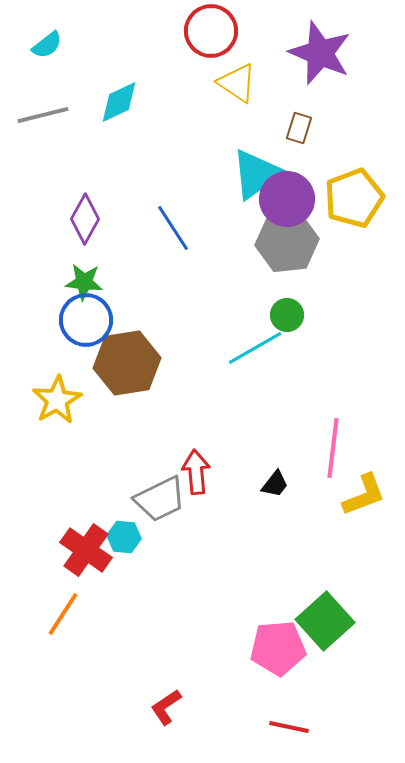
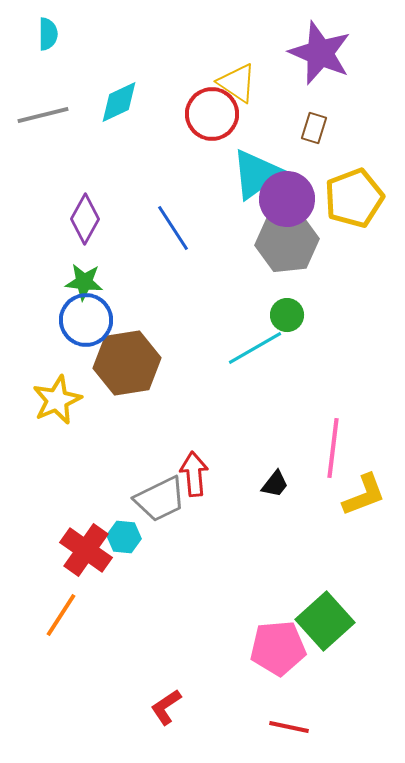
red circle: moved 1 px right, 83 px down
cyan semicircle: moved 1 px right, 11 px up; rotated 52 degrees counterclockwise
brown rectangle: moved 15 px right
yellow star: rotated 6 degrees clockwise
red arrow: moved 2 px left, 2 px down
orange line: moved 2 px left, 1 px down
